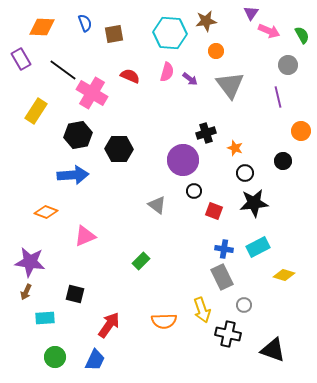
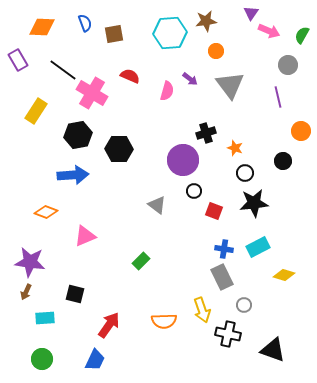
cyan hexagon at (170, 33): rotated 8 degrees counterclockwise
green semicircle at (302, 35): rotated 120 degrees counterclockwise
purple rectangle at (21, 59): moved 3 px left, 1 px down
pink semicircle at (167, 72): moved 19 px down
green circle at (55, 357): moved 13 px left, 2 px down
